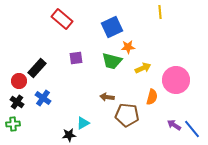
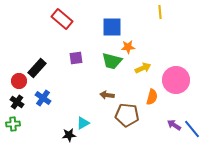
blue square: rotated 25 degrees clockwise
brown arrow: moved 2 px up
